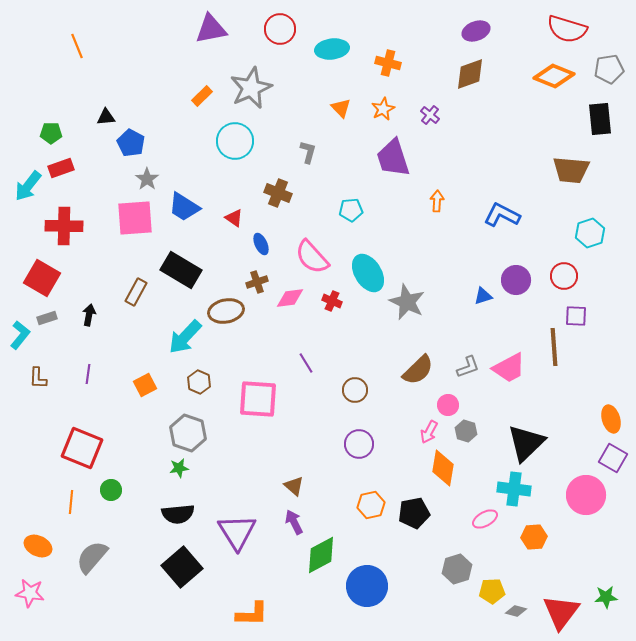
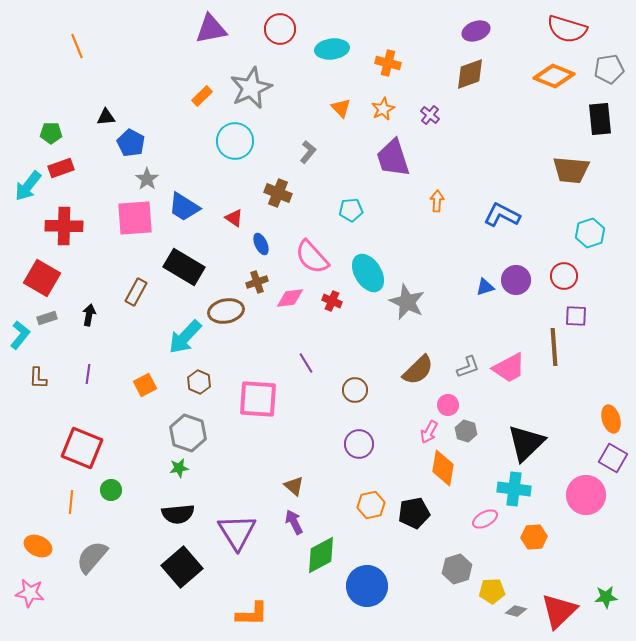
gray L-shape at (308, 152): rotated 25 degrees clockwise
black rectangle at (181, 270): moved 3 px right, 3 px up
blue triangle at (483, 296): moved 2 px right, 9 px up
red triangle at (561, 612): moved 2 px left, 1 px up; rotated 9 degrees clockwise
